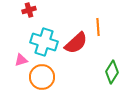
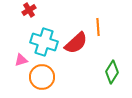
red cross: rotated 16 degrees counterclockwise
